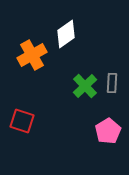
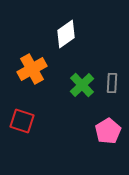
orange cross: moved 14 px down
green cross: moved 3 px left, 1 px up
